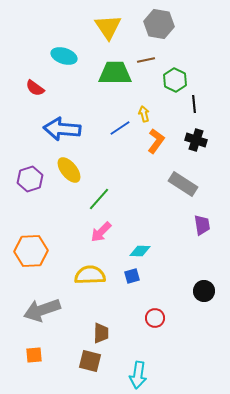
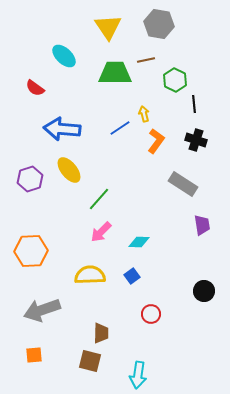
cyan ellipse: rotated 25 degrees clockwise
cyan diamond: moved 1 px left, 9 px up
blue square: rotated 21 degrees counterclockwise
red circle: moved 4 px left, 4 px up
